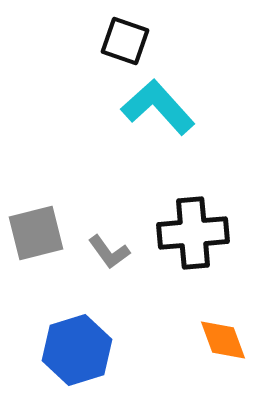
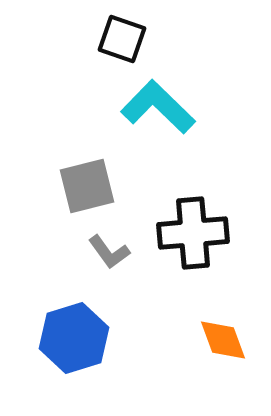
black square: moved 3 px left, 2 px up
cyan L-shape: rotated 4 degrees counterclockwise
gray square: moved 51 px right, 47 px up
blue hexagon: moved 3 px left, 12 px up
